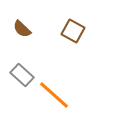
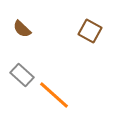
brown square: moved 17 px right
